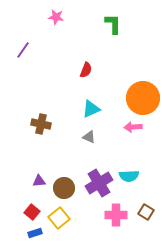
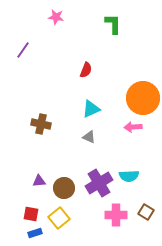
red square: moved 1 px left, 2 px down; rotated 28 degrees counterclockwise
